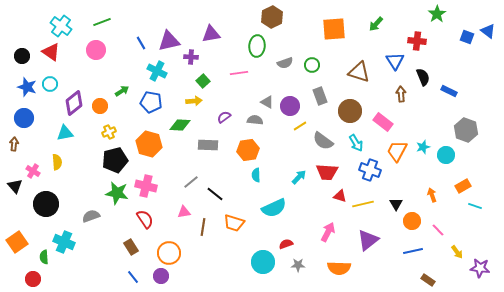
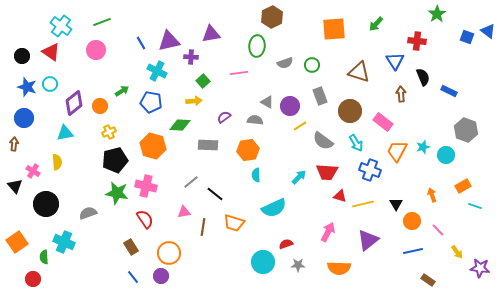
orange hexagon at (149, 144): moved 4 px right, 2 px down
gray semicircle at (91, 216): moved 3 px left, 3 px up
